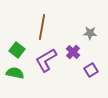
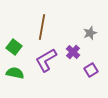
gray star: rotated 24 degrees counterclockwise
green square: moved 3 px left, 3 px up
